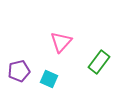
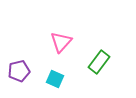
cyan square: moved 6 px right
